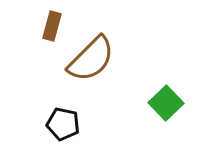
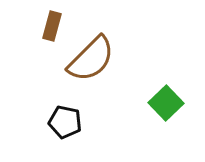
black pentagon: moved 2 px right, 2 px up
